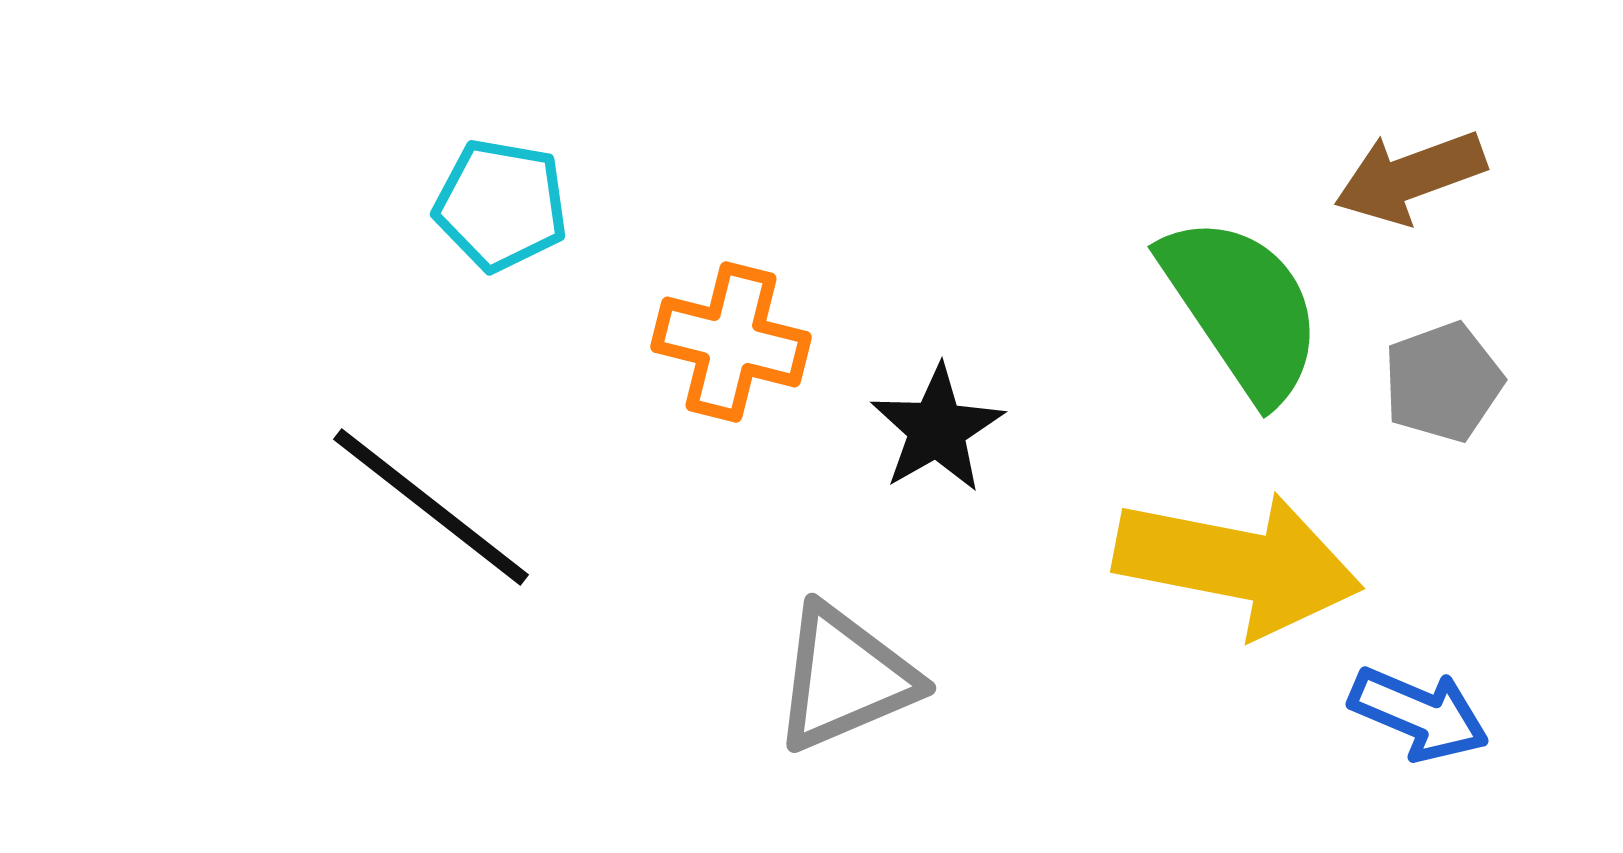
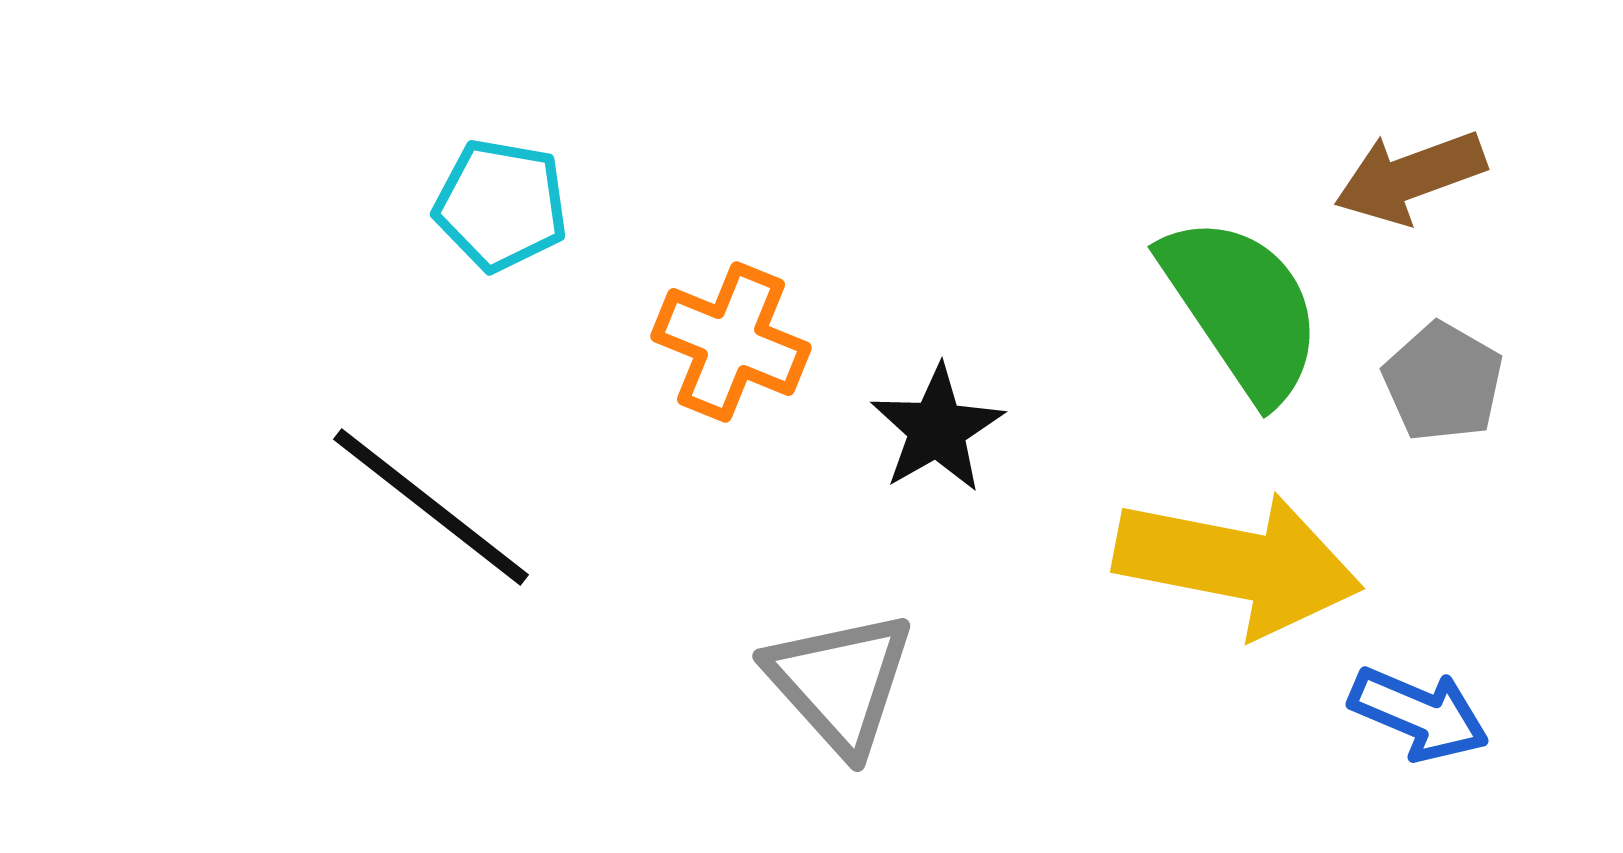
orange cross: rotated 8 degrees clockwise
gray pentagon: rotated 22 degrees counterclockwise
gray triangle: moved 5 px left, 4 px down; rotated 49 degrees counterclockwise
